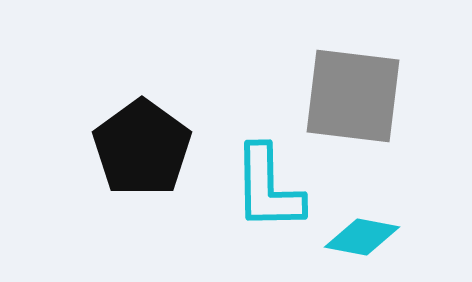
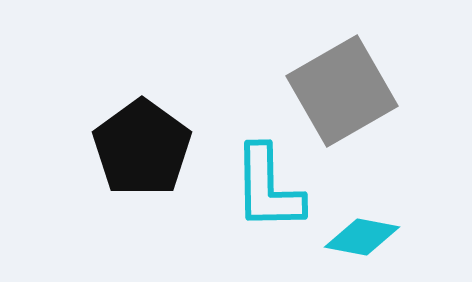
gray square: moved 11 px left, 5 px up; rotated 37 degrees counterclockwise
